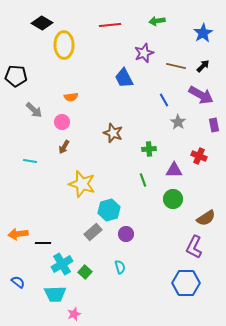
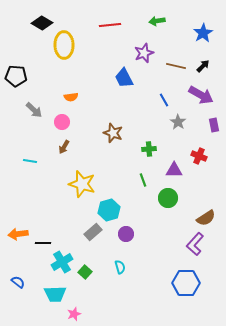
green circle: moved 5 px left, 1 px up
purple L-shape: moved 1 px right, 3 px up; rotated 15 degrees clockwise
cyan cross: moved 2 px up
